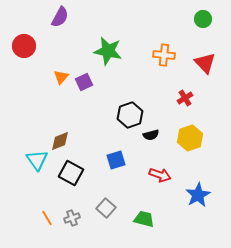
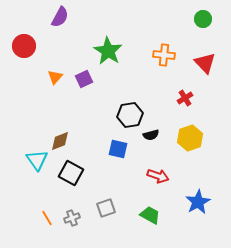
green star: rotated 20 degrees clockwise
orange triangle: moved 6 px left
purple square: moved 3 px up
black hexagon: rotated 10 degrees clockwise
blue square: moved 2 px right, 11 px up; rotated 30 degrees clockwise
red arrow: moved 2 px left, 1 px down
blue star: moved 7 px down
gray square: rotated 30 degrees clockwise
green trapezoid: moved 6 px right, 4 px up; rotated 15 degrees clockwise
